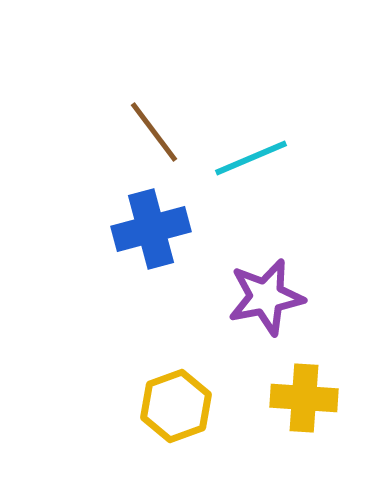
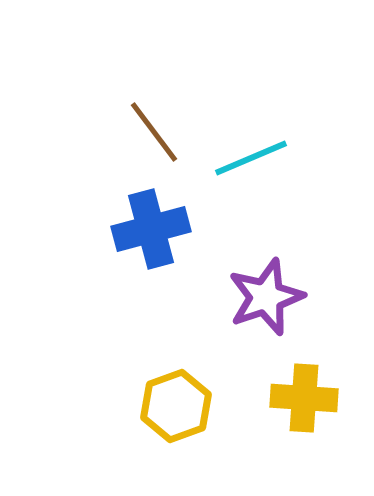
purple star: rotated 8 degrees counterclockwise
